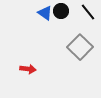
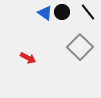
black circle: moved 1 px right, 1 px down
red arrow: moved 11 px up; rotated 21 degrees clockwise
